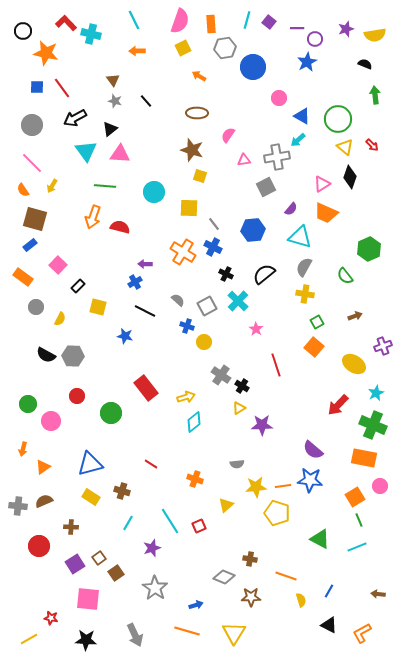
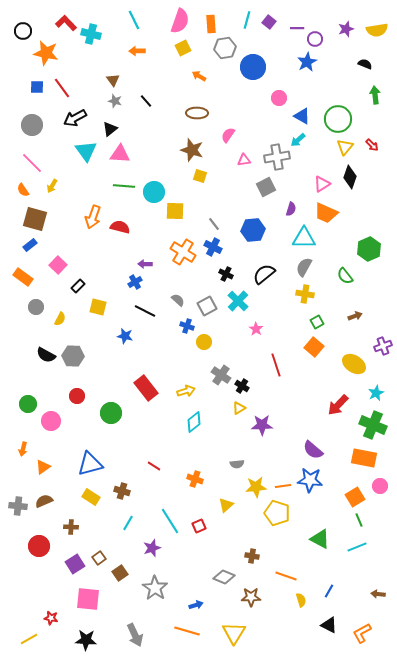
yellow semicircle at (375, 35): moved 2 px right, 5 px up
yellow triangle at (345, 147): rotated 30 degrees clockwise
green line at (105, 186): moved 19 px right
yellow square at (189, 208): moved 14 px left, 3 px down
purple semicircle at (291, 209): rotated 24 degrees counterclockwise
cyan triangle at (300, 237): moved 4 px right, 1 px down; rotated 15 degrees counterclockwise
yellow arrow at (186, 397): moved 6 px up
red line at (151, 464): moved 3 px right, 2 px down
brown cross at (250, 559): moved 2 px right, 3 px up
brown square at (116, 573): moved 4 px right
